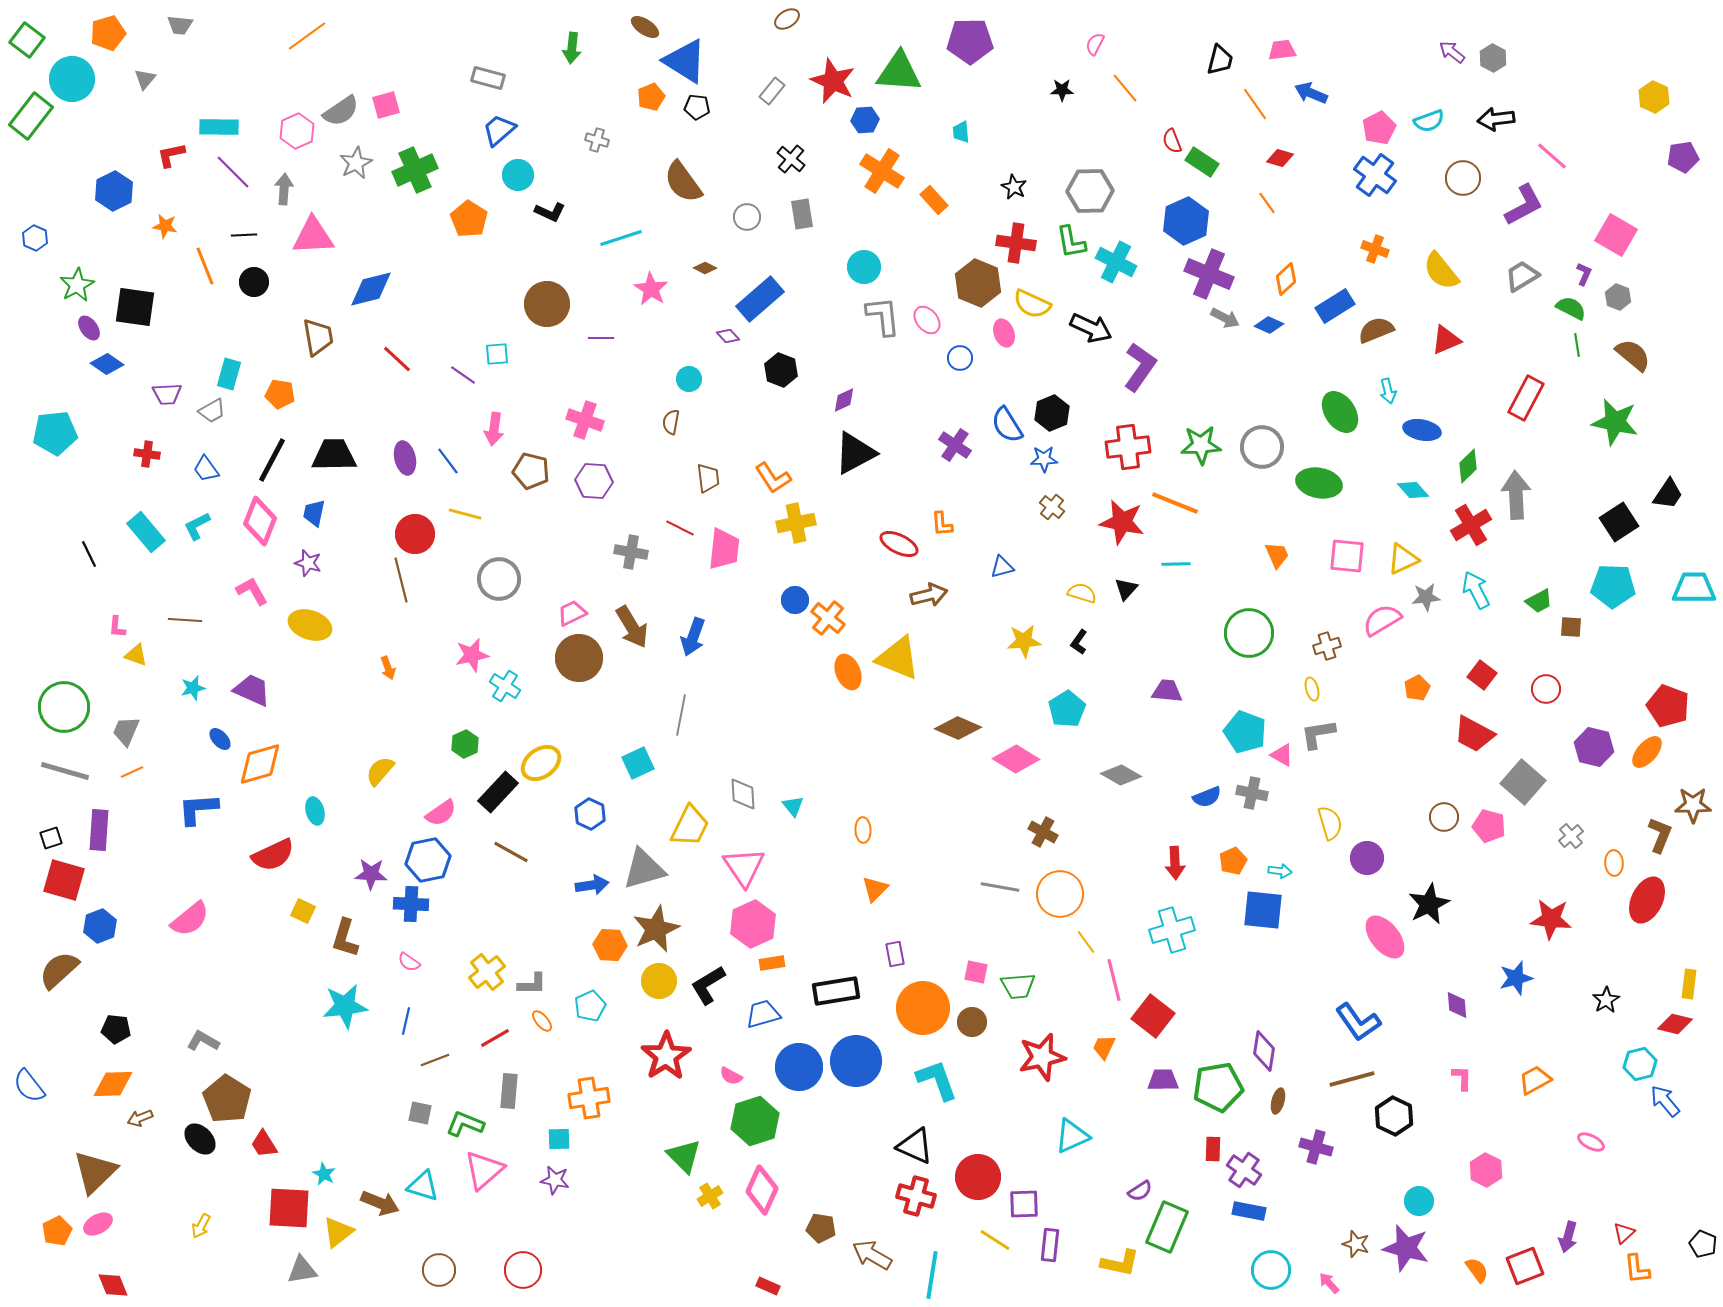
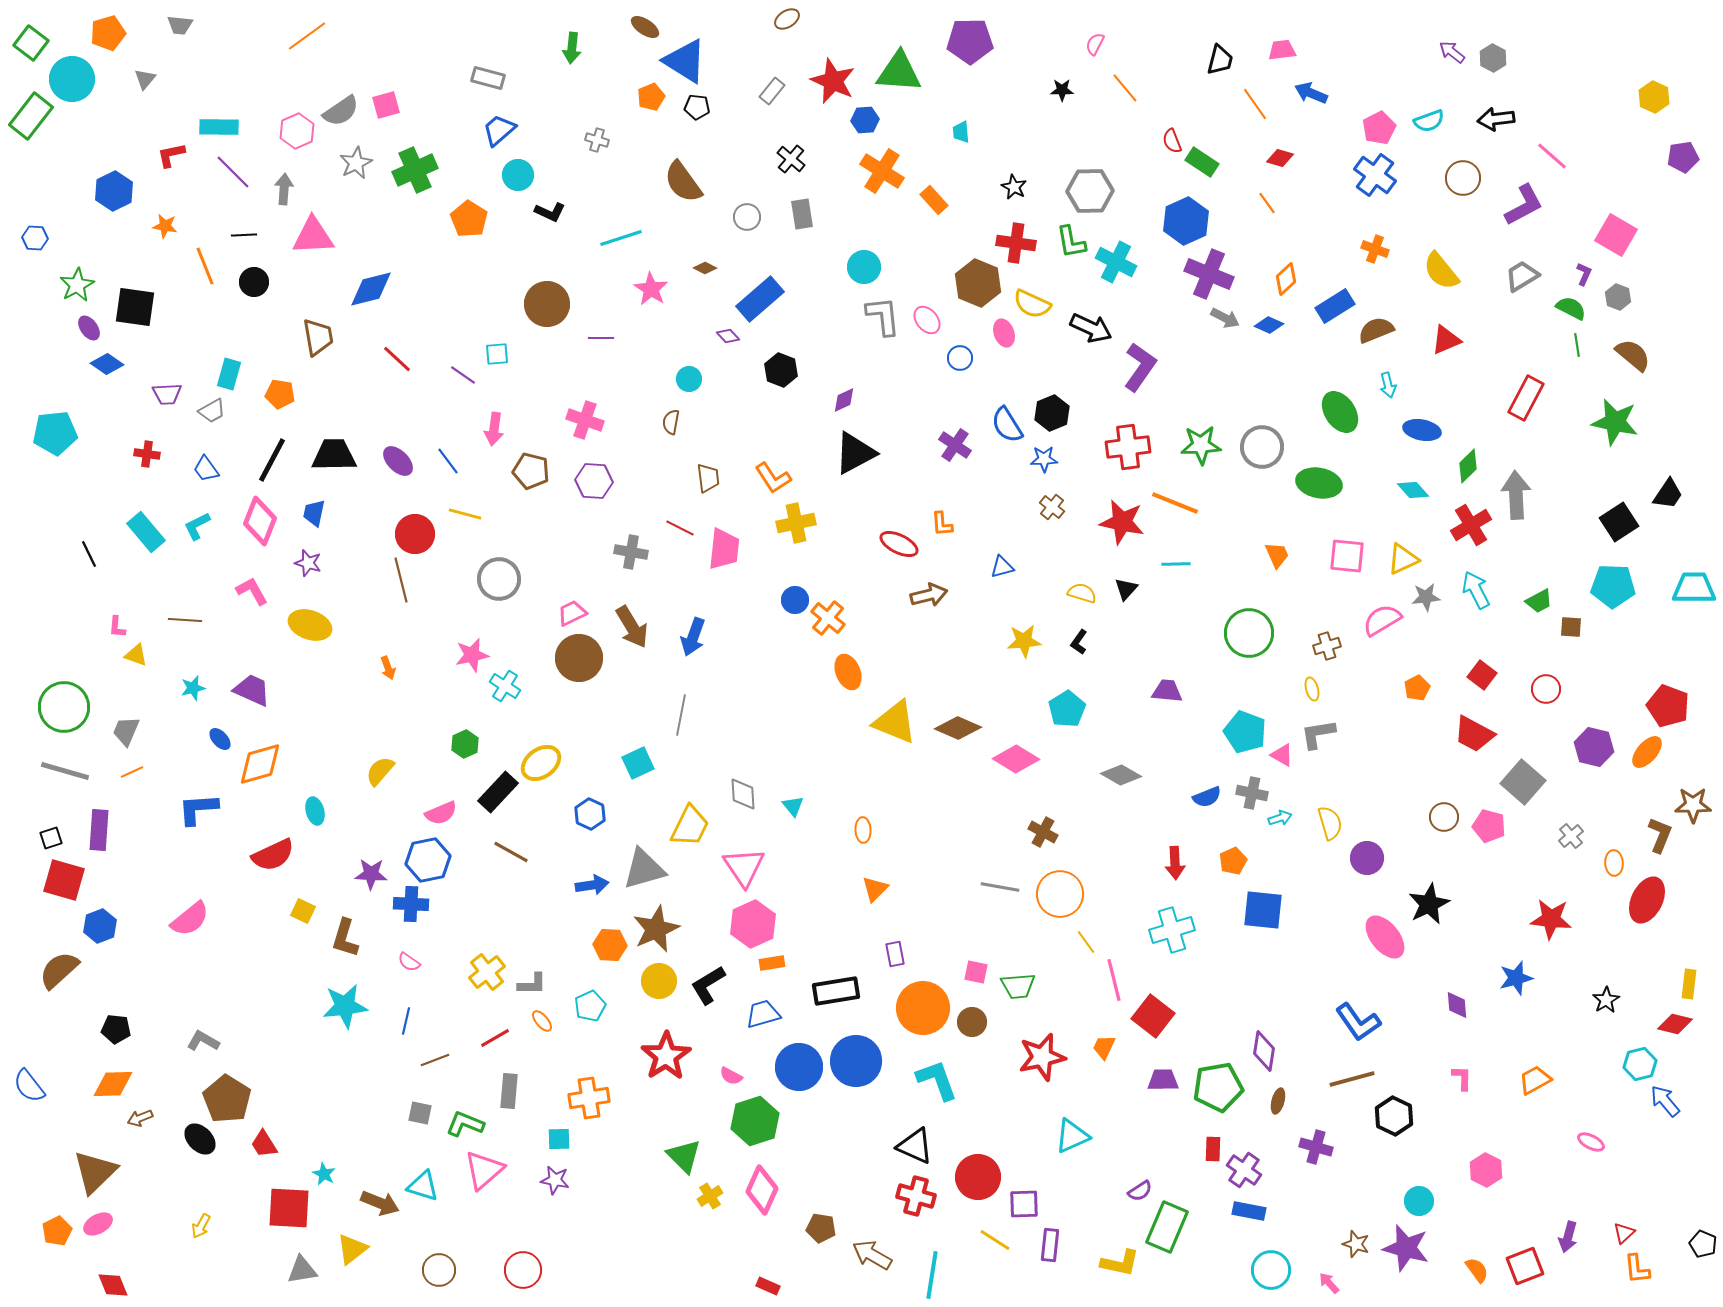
green square at (27, 40): moved 4 px right, 3 px down
blue hexagon at (35, 238): rotated 20 degrees counterclockwise
cyan arrow at (1388, 391): moved 6 px up
purple ellipse at (405, 458): moved 7 px left, 3 px down; rotated 32 degrees counterclockwise
yellow triangle at (898, 658): moved 3 px left, 64 px down
pink semicircle at (441, 813): rotated 12 degrees clockwise
cyan arrow at (1280, 871): moved 53 px up; rotated 25 degrees counterclockwise
yellow triangle at (338, 1232): moved 14 px right, 17 px down
